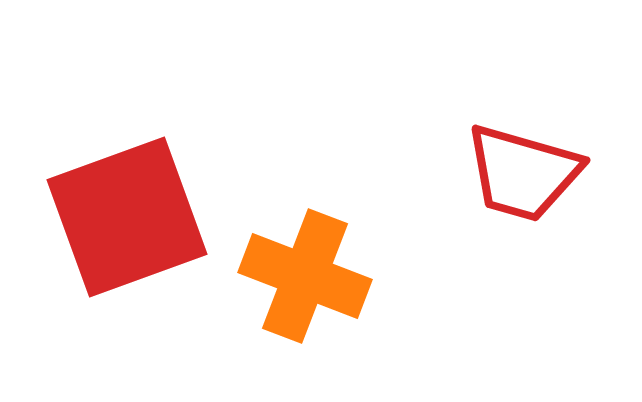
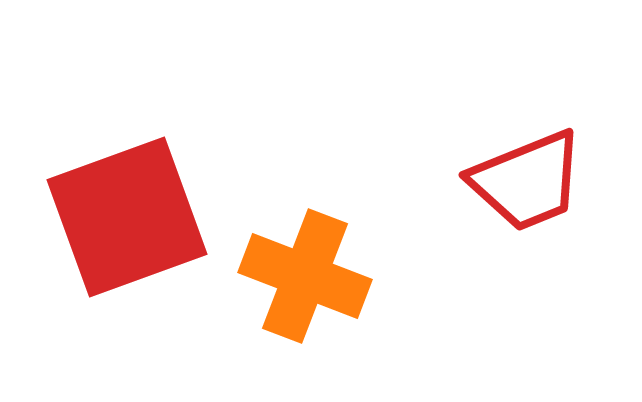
red trapezoid: moved 4 px right, 8 px down; rotated 38 degrees counterclockwise
